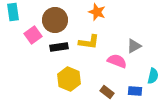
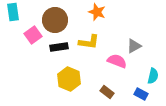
blue rectangle: moved 6 px right, 3 px down; rotated 24 degrees clockwise
